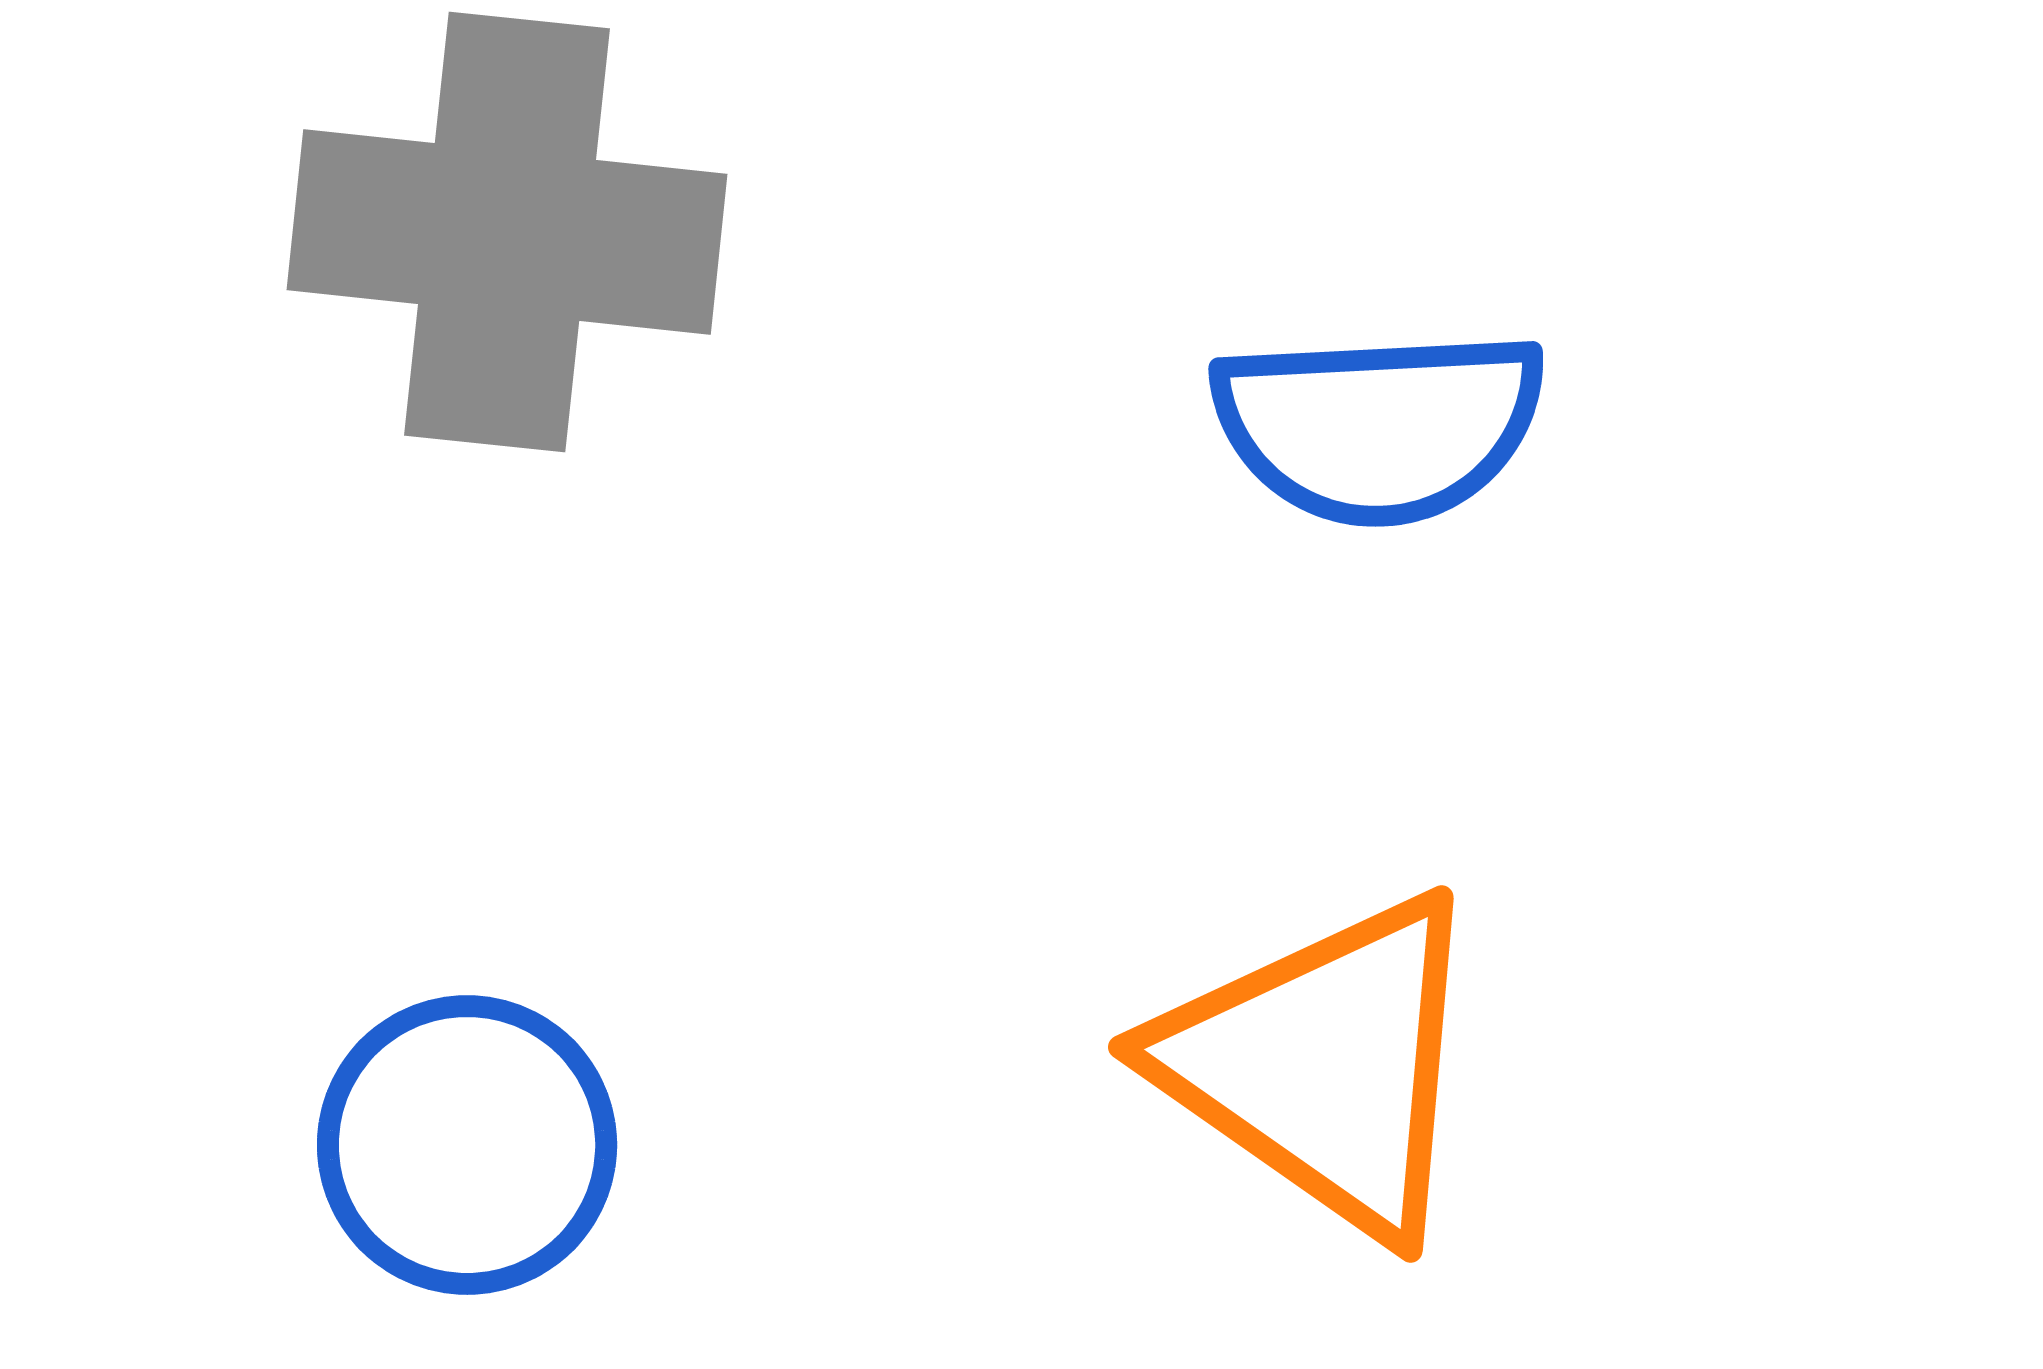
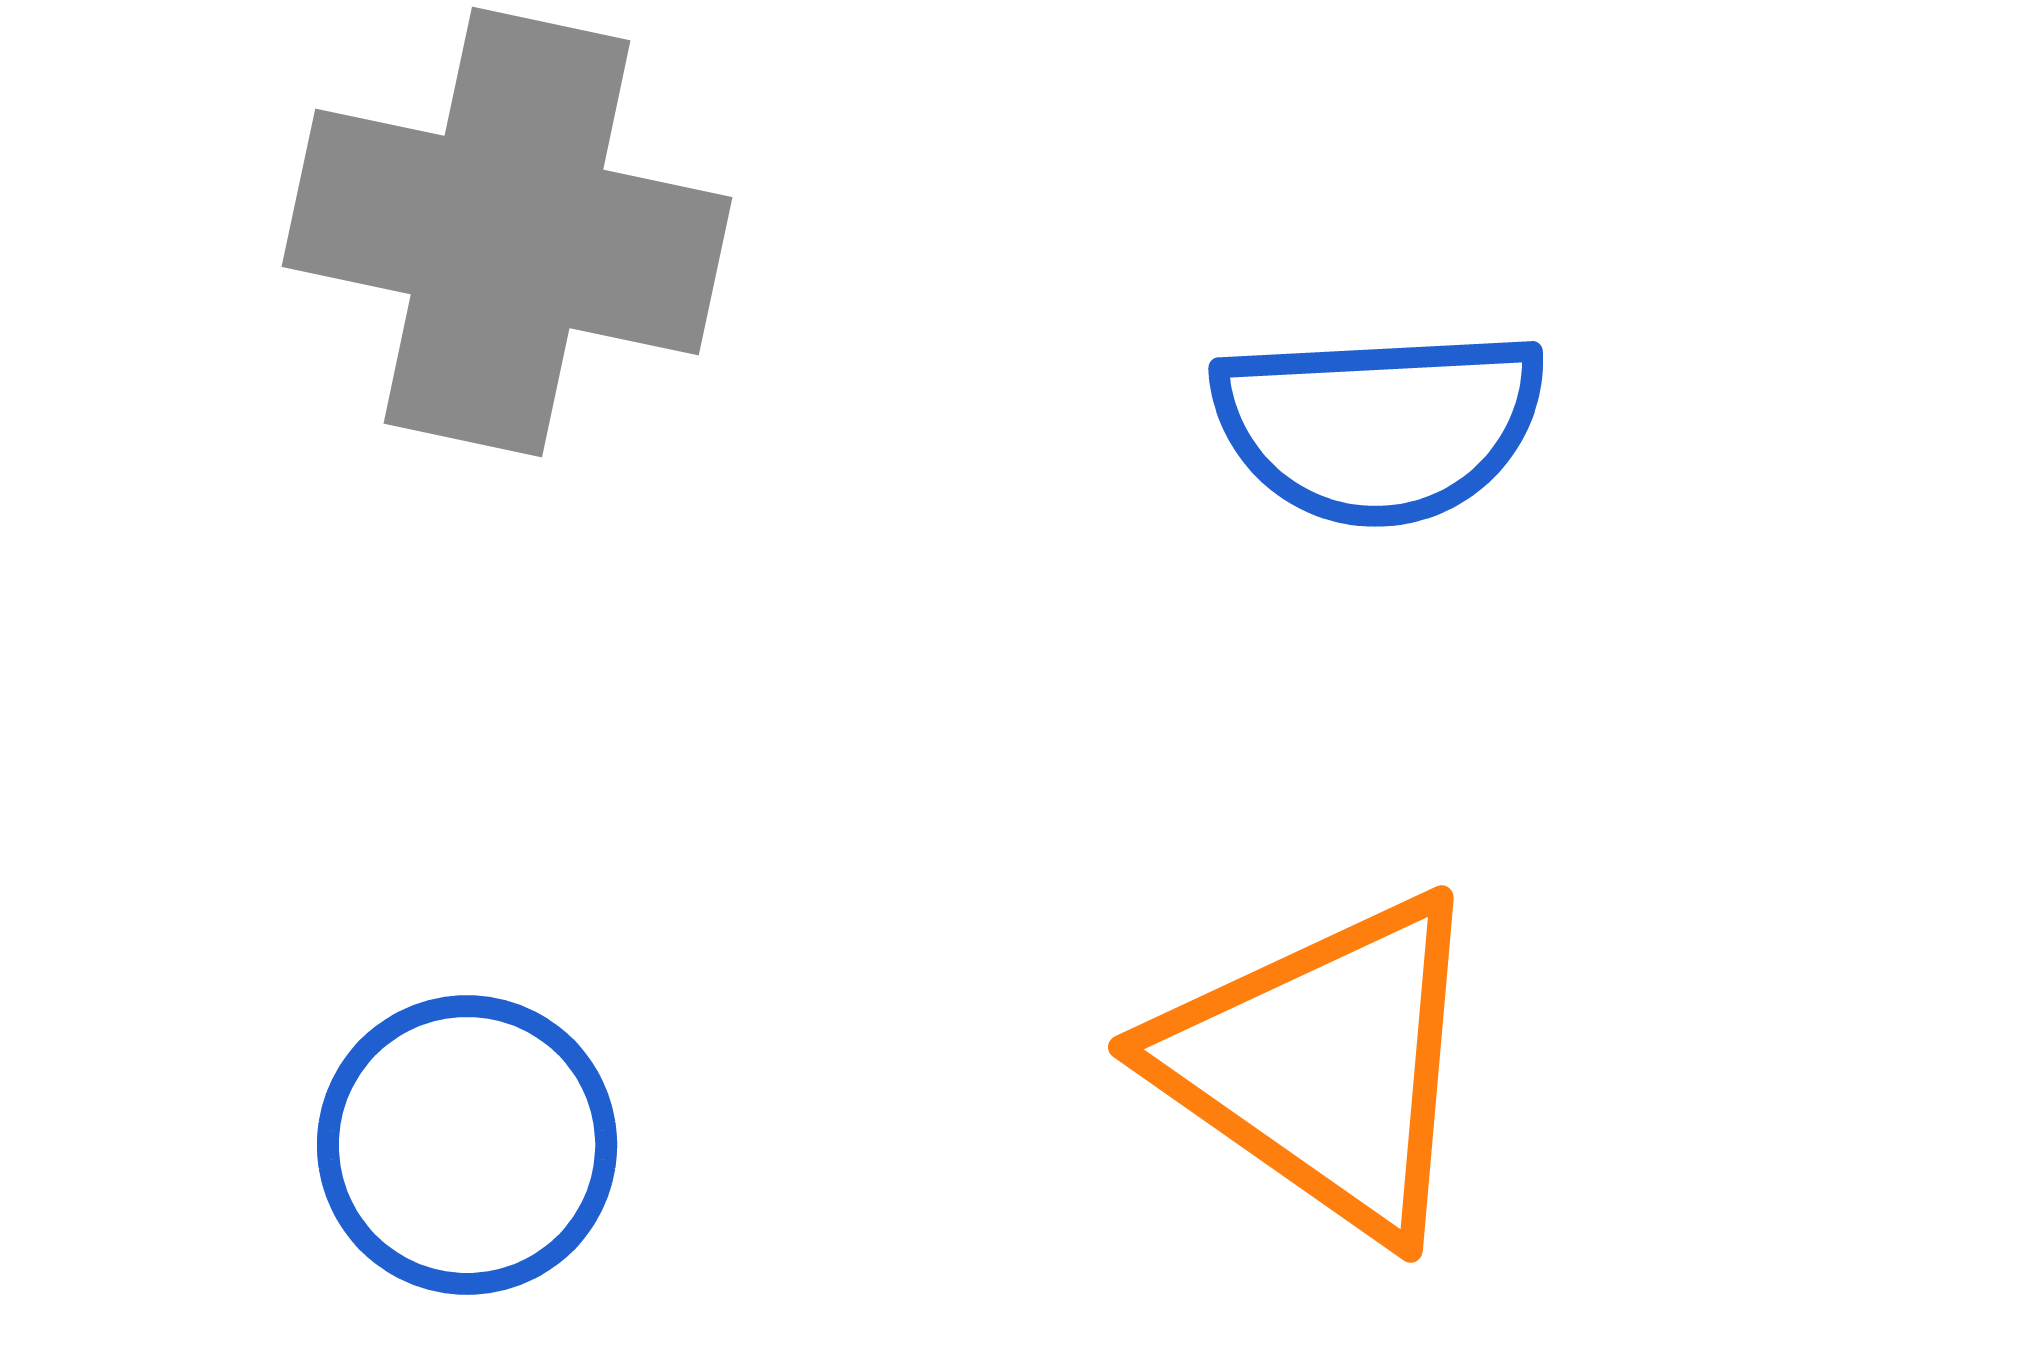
gray cross: rotated 6 degrees clockwise
